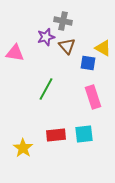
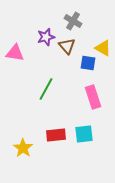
gray cross: moved 10 px right; rotated 18 degrees clockwise
